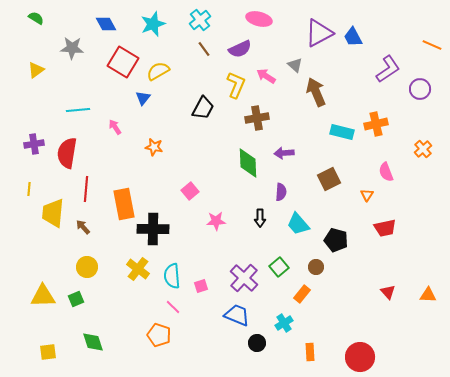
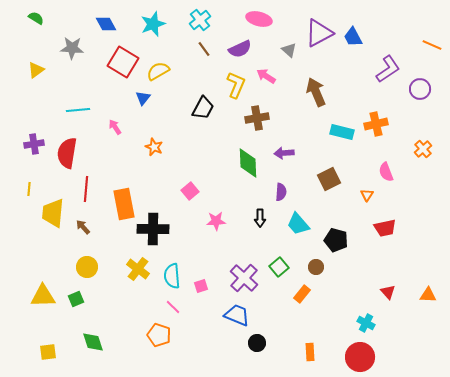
gray triangle at (295, 65): moved 6 px left, 15 px up
orange star at (154, 147): rotated 12 degrees clockwise
cyan cross at (284, 323): moved 82 px right; rotated 30 degrees counterclockwise
